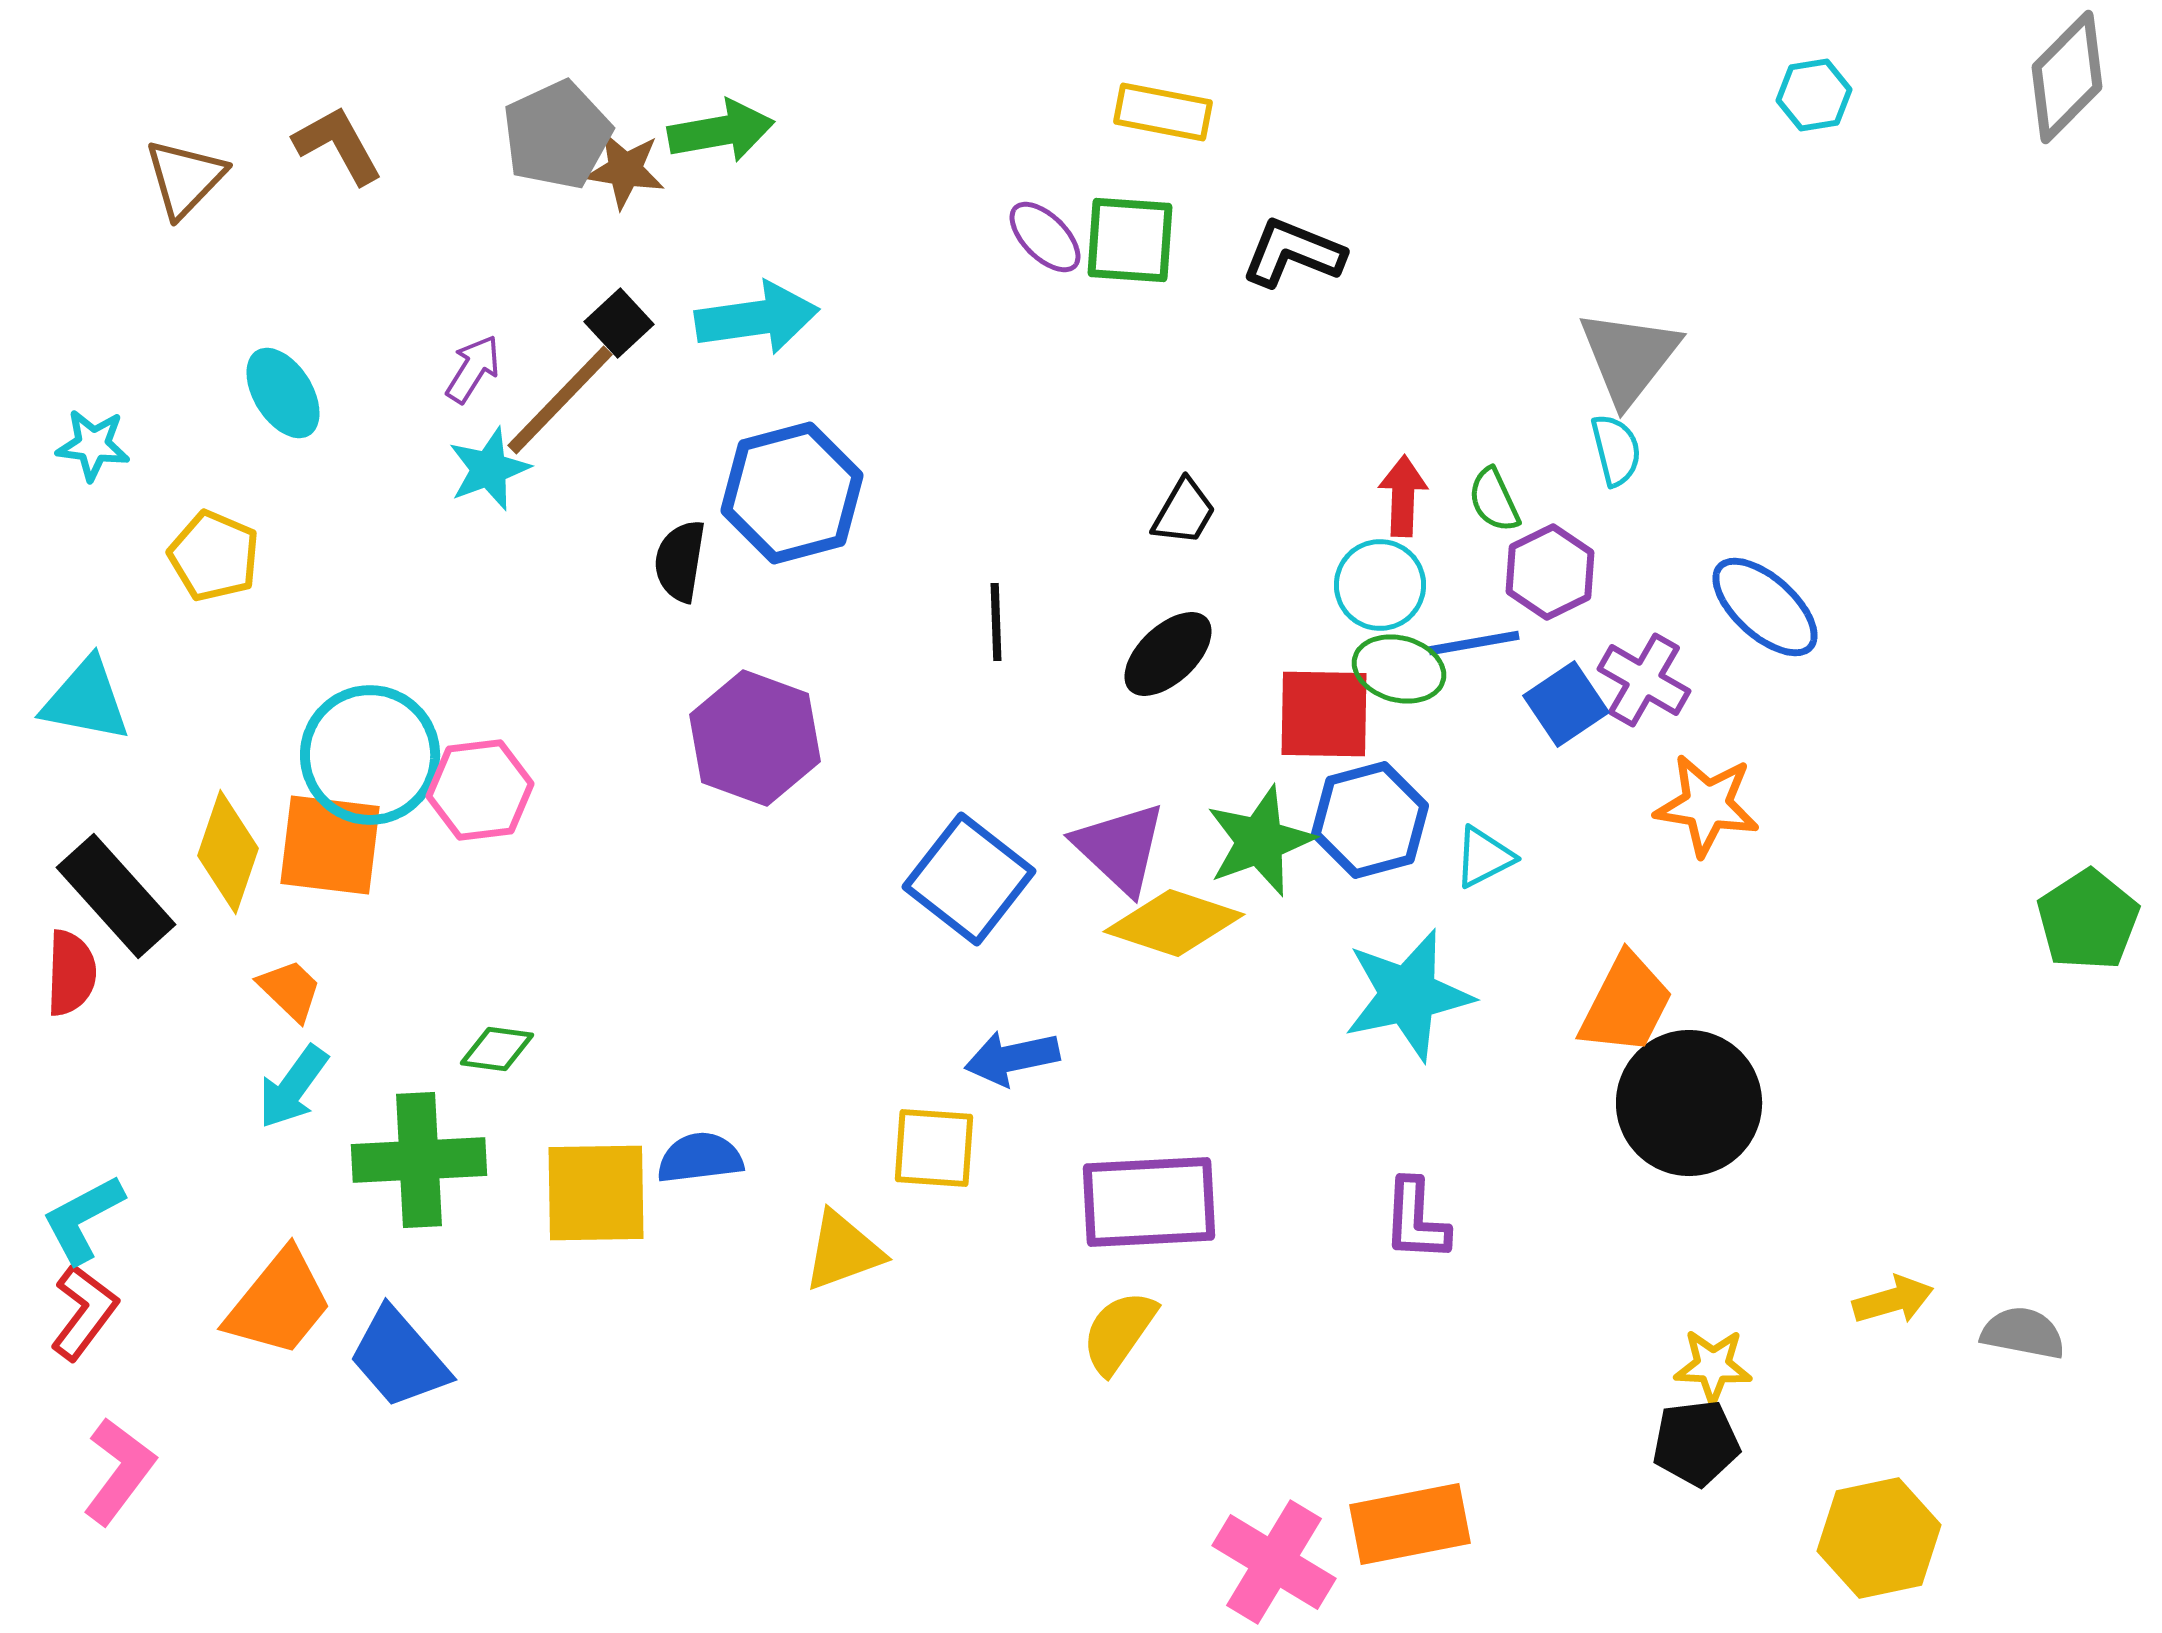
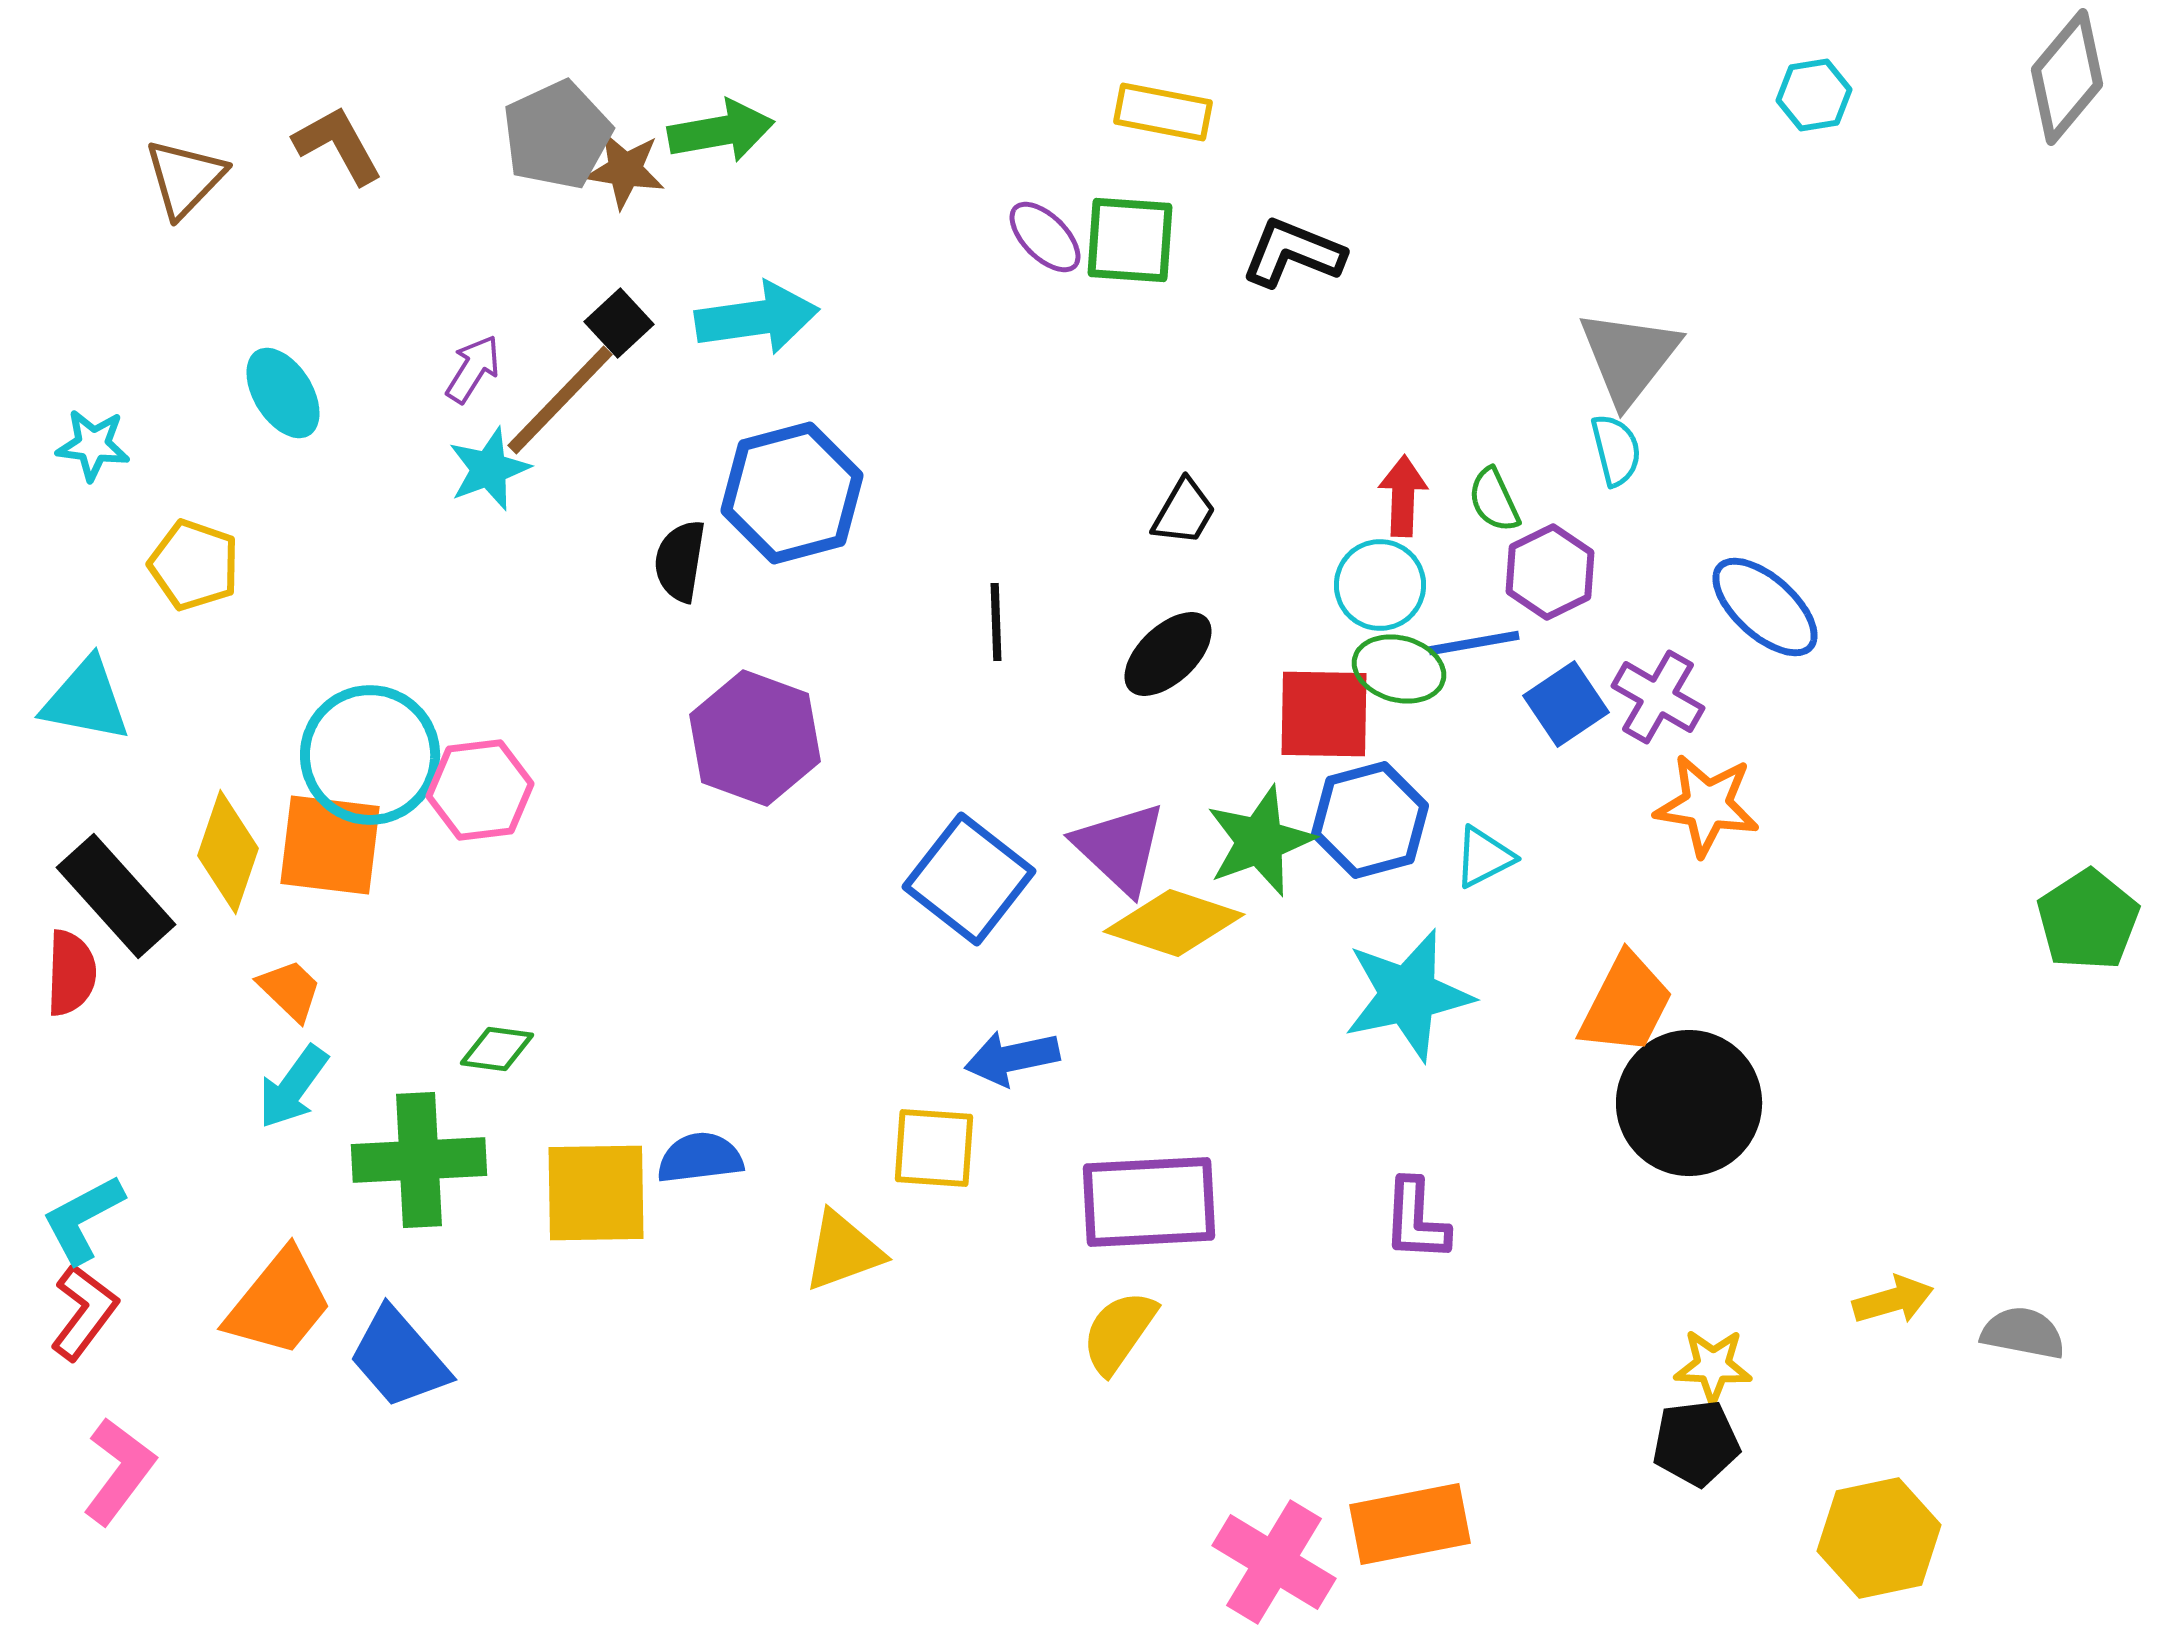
gray diamond at (2067, 77): rotated 5 degrees counterclockwise
yellow pentagon at (214, 556): moved 20 px left, 9 px down; rotated 4 degrees counterclockwise
purple cross at (1644, 680): moved 14 px right, 17 px down
